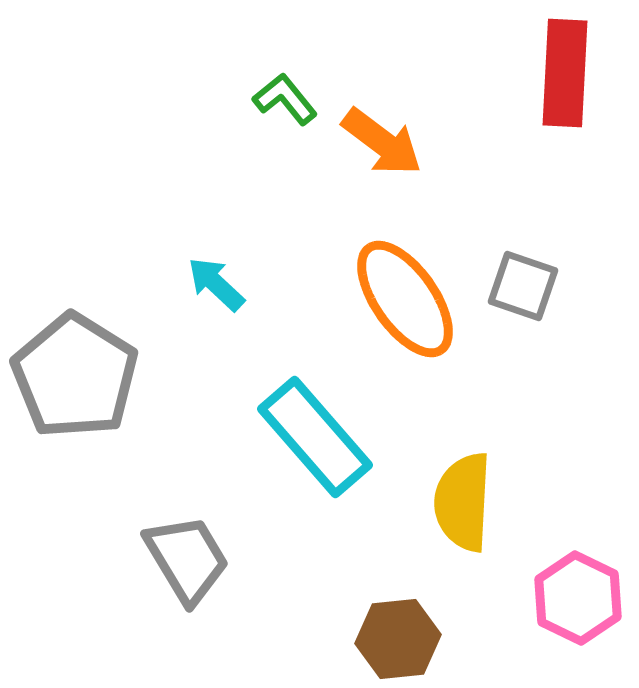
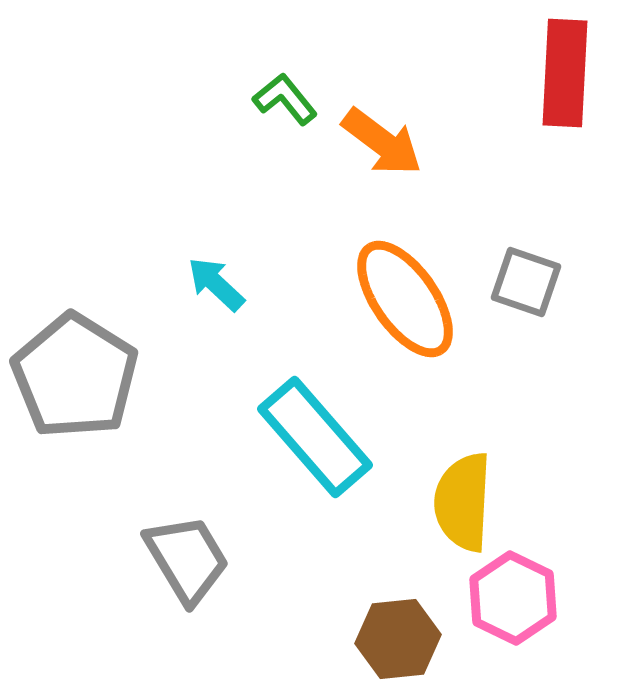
gray square: moved 3 px right, 4 px up
pink hexagon: moved 65 px left
